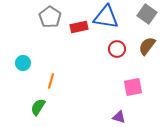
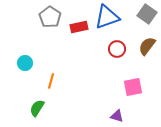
blue triangle: moved 1 px right; rotated 28 degrees counterclockwise
cyan circle: moved 2 px right
green semicircle: moved 1 px left, 1 px down
purple triangle: moved 2 px left, 1 px up
